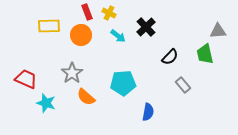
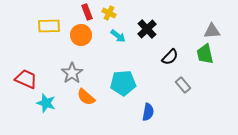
black cross: moved 1 px right, 2 px down
gray triangle: moved 6 px left
